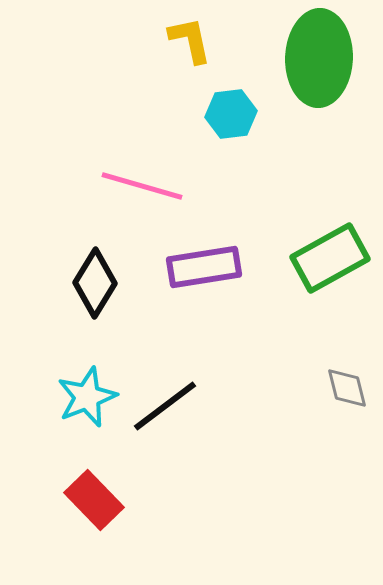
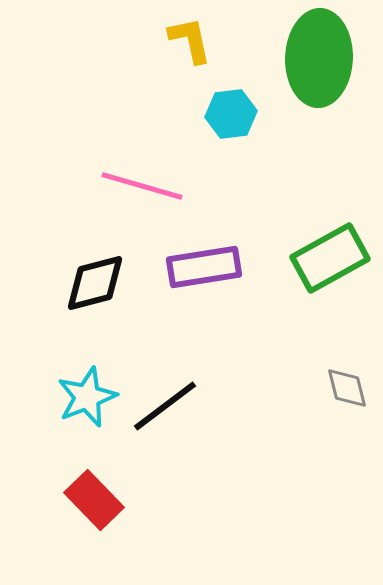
black diamond: rotated 44 degrees clockwise
